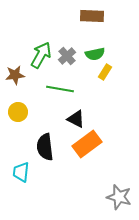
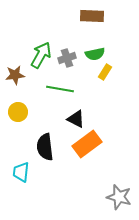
gray cross: moved 2 px down; rotated 24 degrees clockwise
